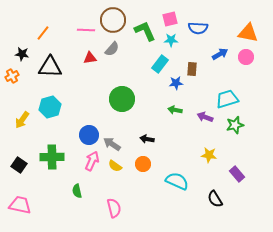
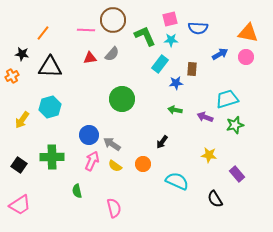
green L-shape: moved 5 px down
gray semicircle: moved 5 px down
black arrow: moved 15 px right, 3 px down; rotated 64 degrees counterclockwise
pink trapezoid: rotated 135 degrees clockwise
